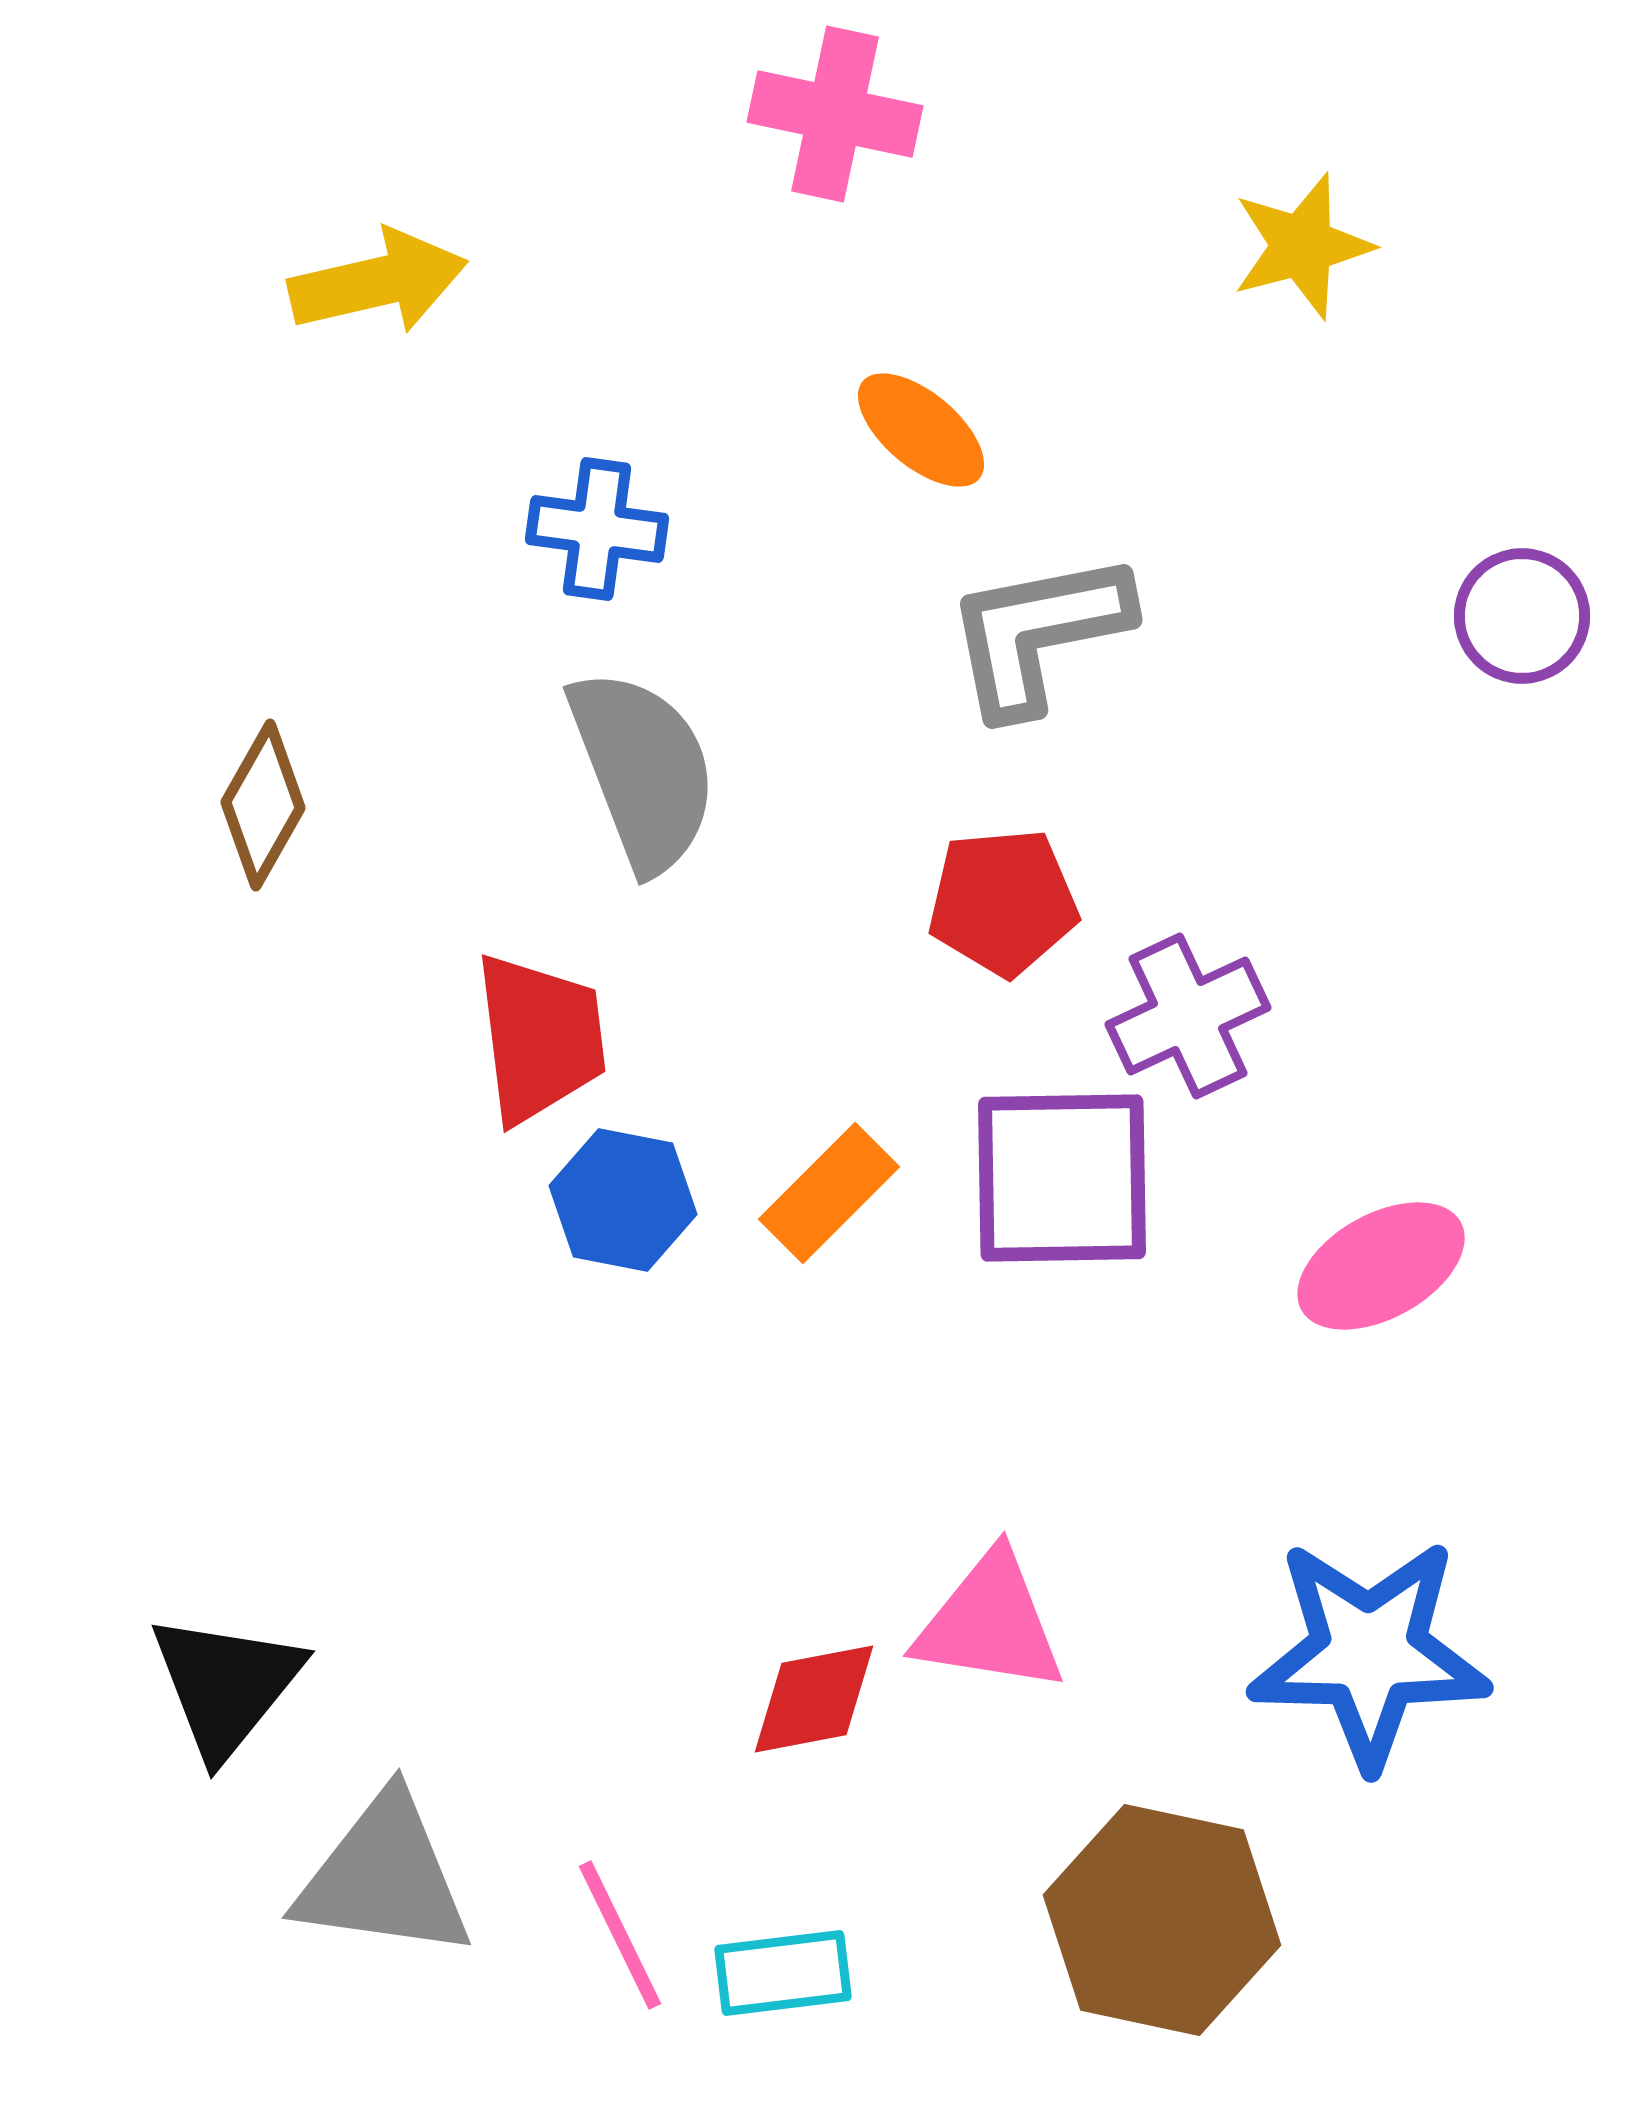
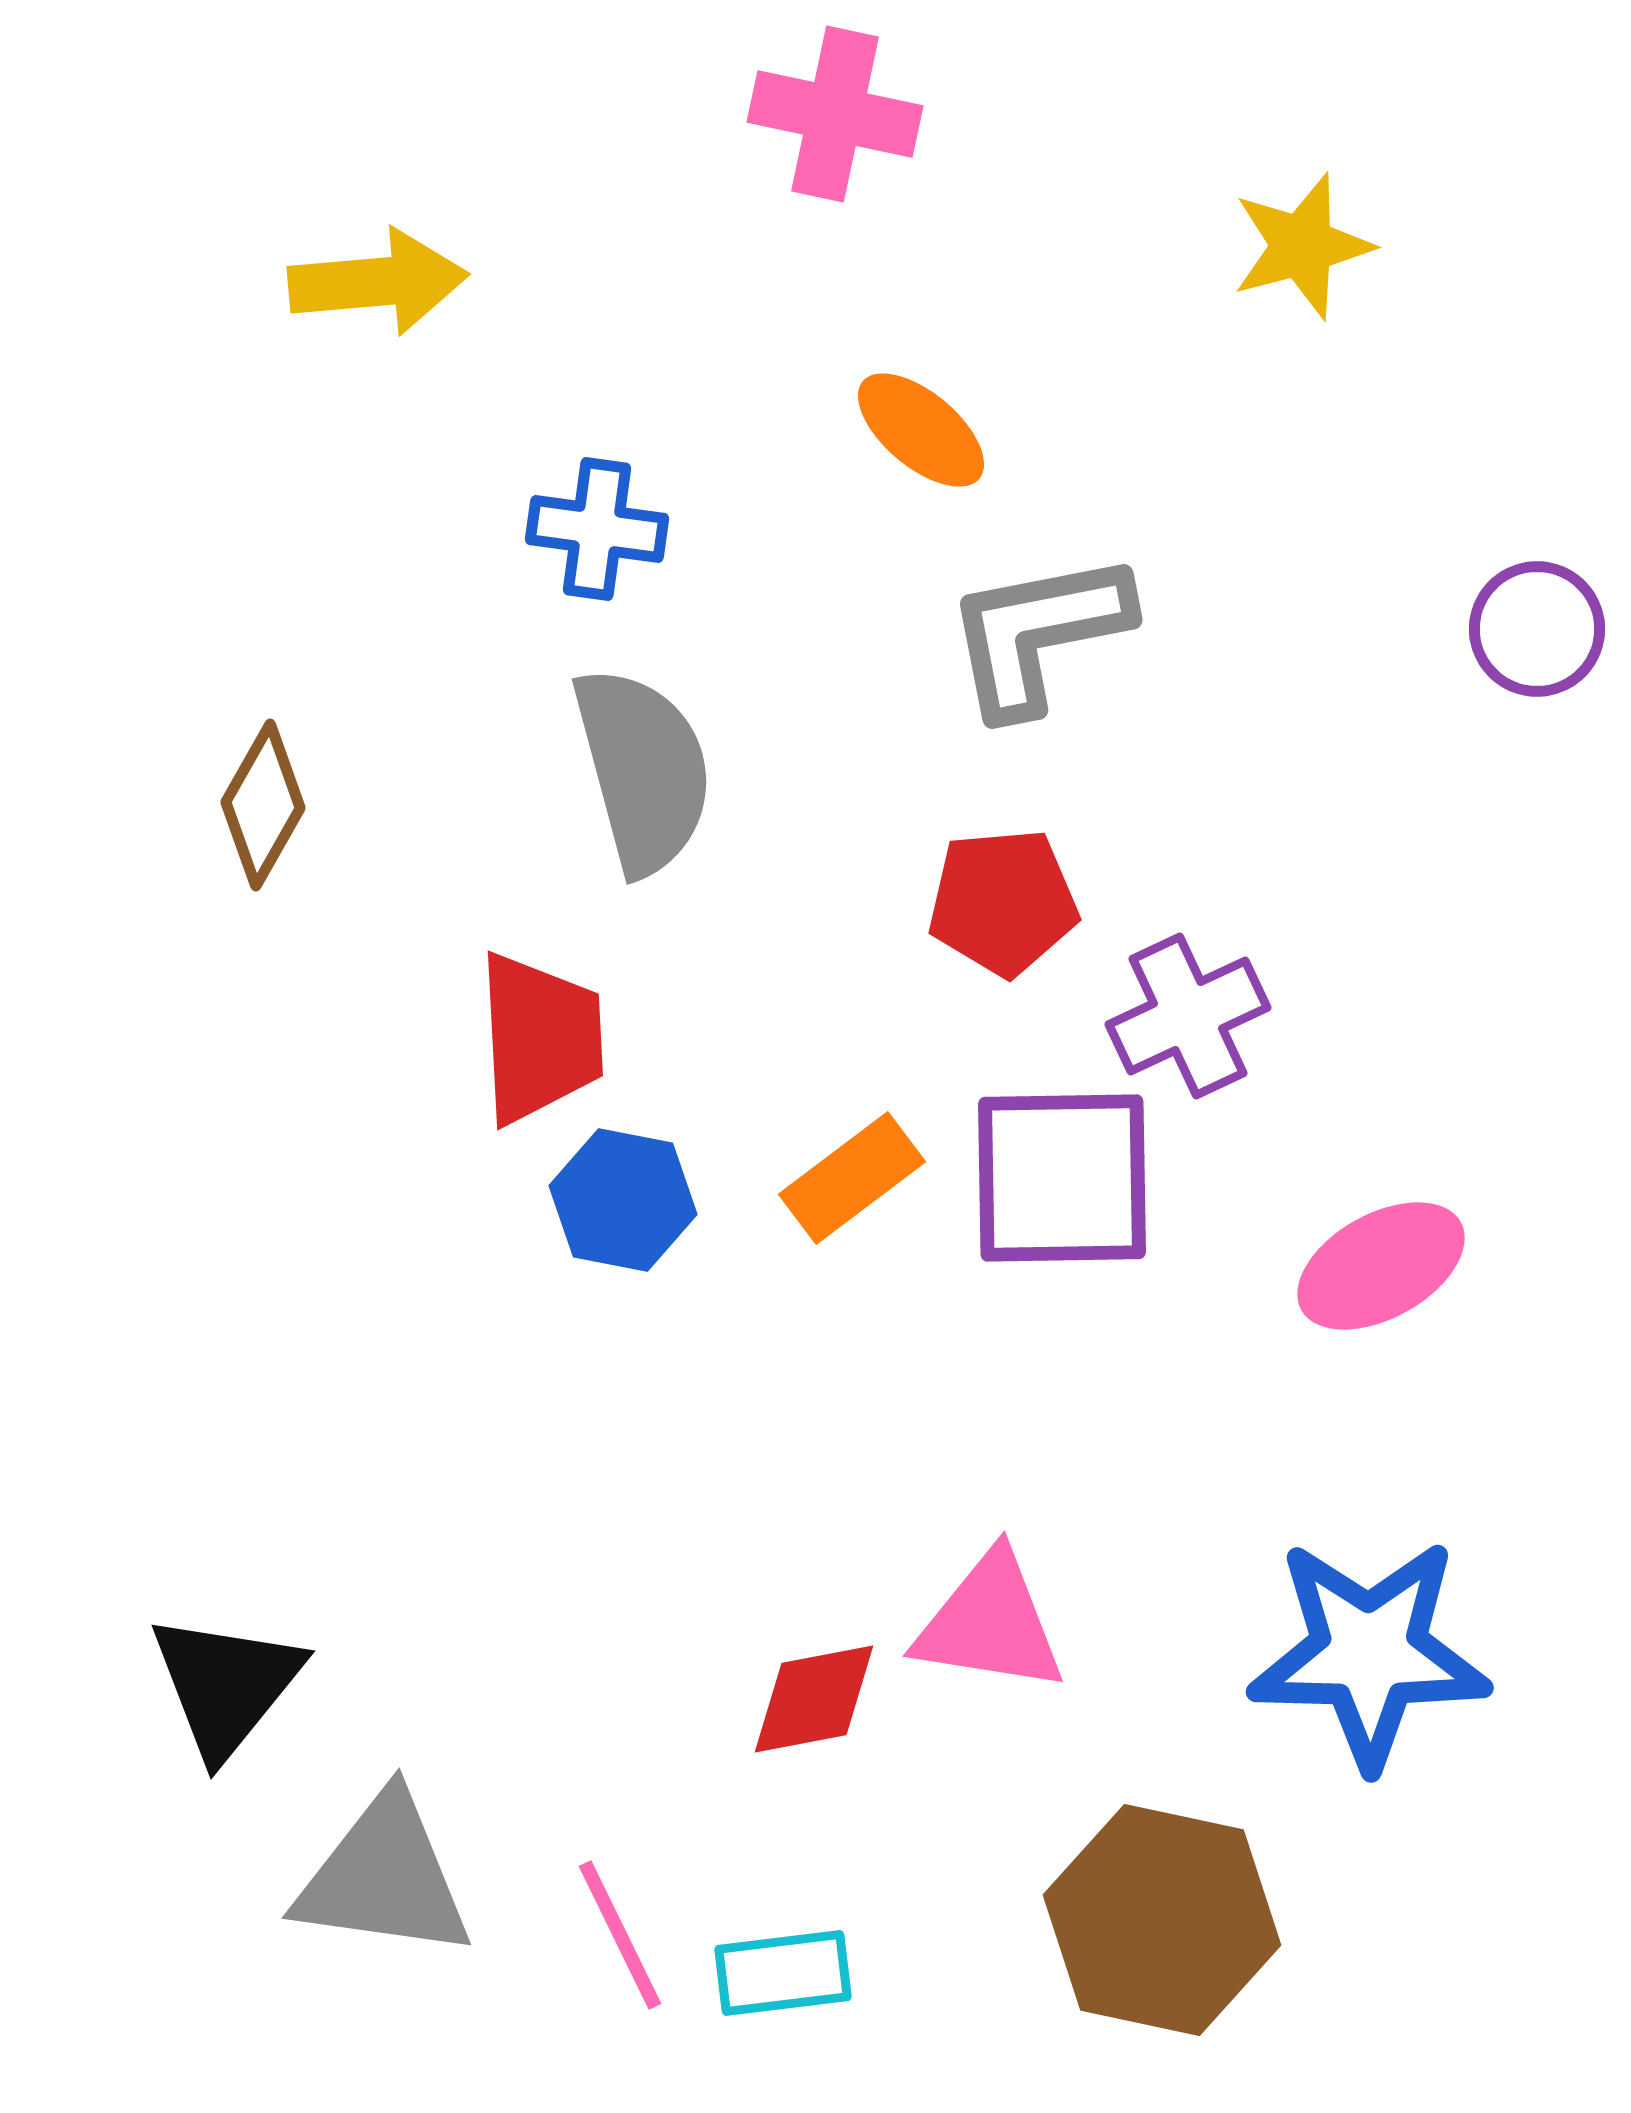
yellow arrow: rotated 8 degrees clockwise
purple circle: moved 15 px right, 13 px down
gray semicircle: rotated 6 degrees clockwise
red trapezoid: rotated 4 degrees clockwise
orange rectangle: moved 23 px right, 15 px up; rotated 8 degrees clockwise
